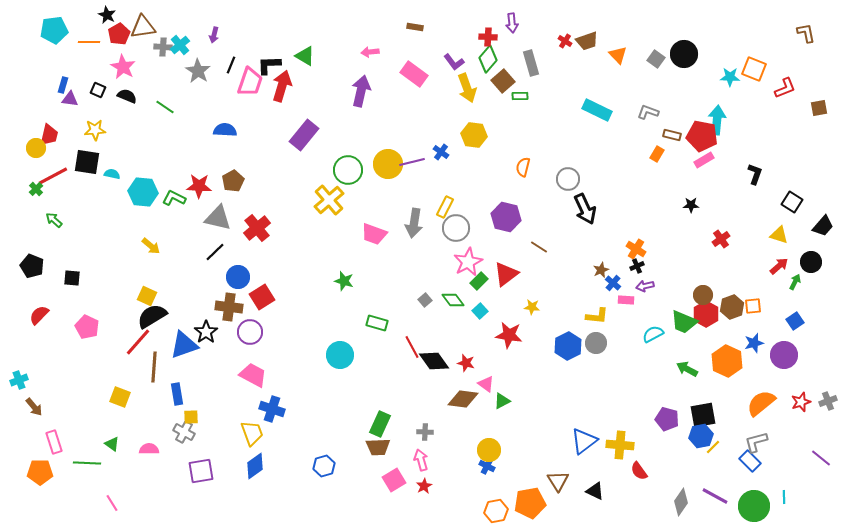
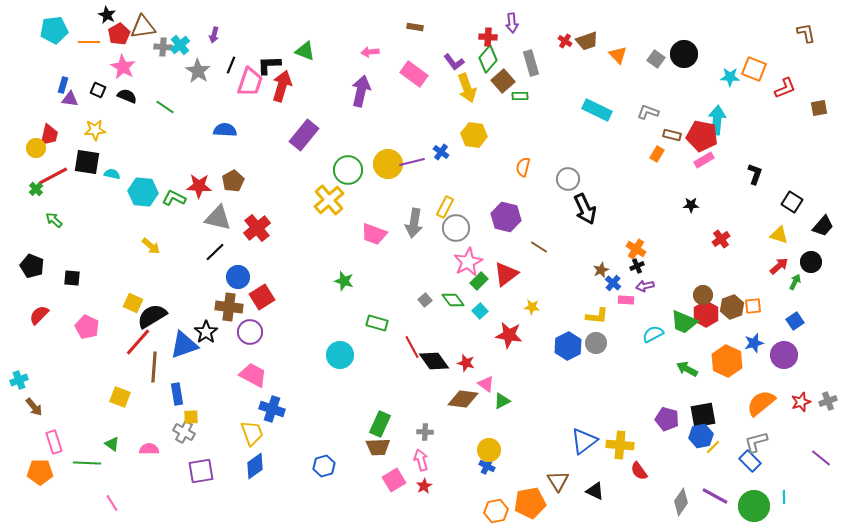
green triangle at (305, 56): moved 5 px up; rotated 10 degrees counterclockwise
yellow square at (147, 296): moved 14 px left, 7 px down
